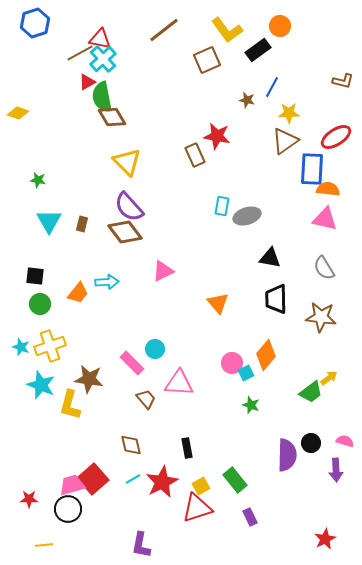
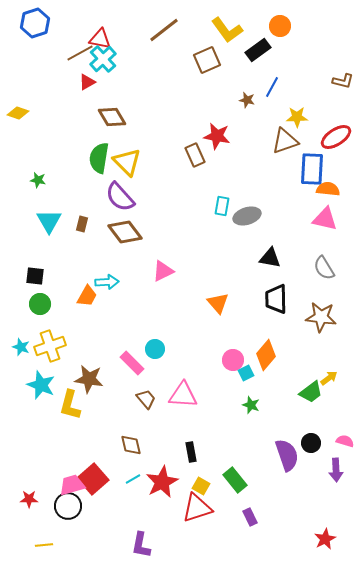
green semicircle at (102, 97): moved 3 px left, 61 px down; rotated 20 degrees clockwise
yellow star at (289, 113): moved 8 px right, 4 px down
brown triangle at (285, 141): rotated 16 degrees clockwise
purple semicircle at (129, 207): moved 9 px left, 10 px up
orange trapezoid at (78, 293): moved 9 px right, 3 px down; rotated 10 degrees counterclockwise
pink circle at (232, 363): moved 1 px right, 3 px up
pink triangle at (179, 383): moved 4 px right, 12 px down
black rectangle at (187, 448): moved 4 px right, 4 px down
purple semicircle at (287, 455): rotated 20 degrees counterclockwise
yellow square at (201, 486): rotated 30 degrees counterclockwise
black circle at (68, 509): moved 3 px up
